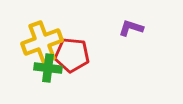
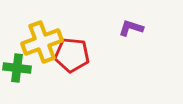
green cross: moved 31 px left
